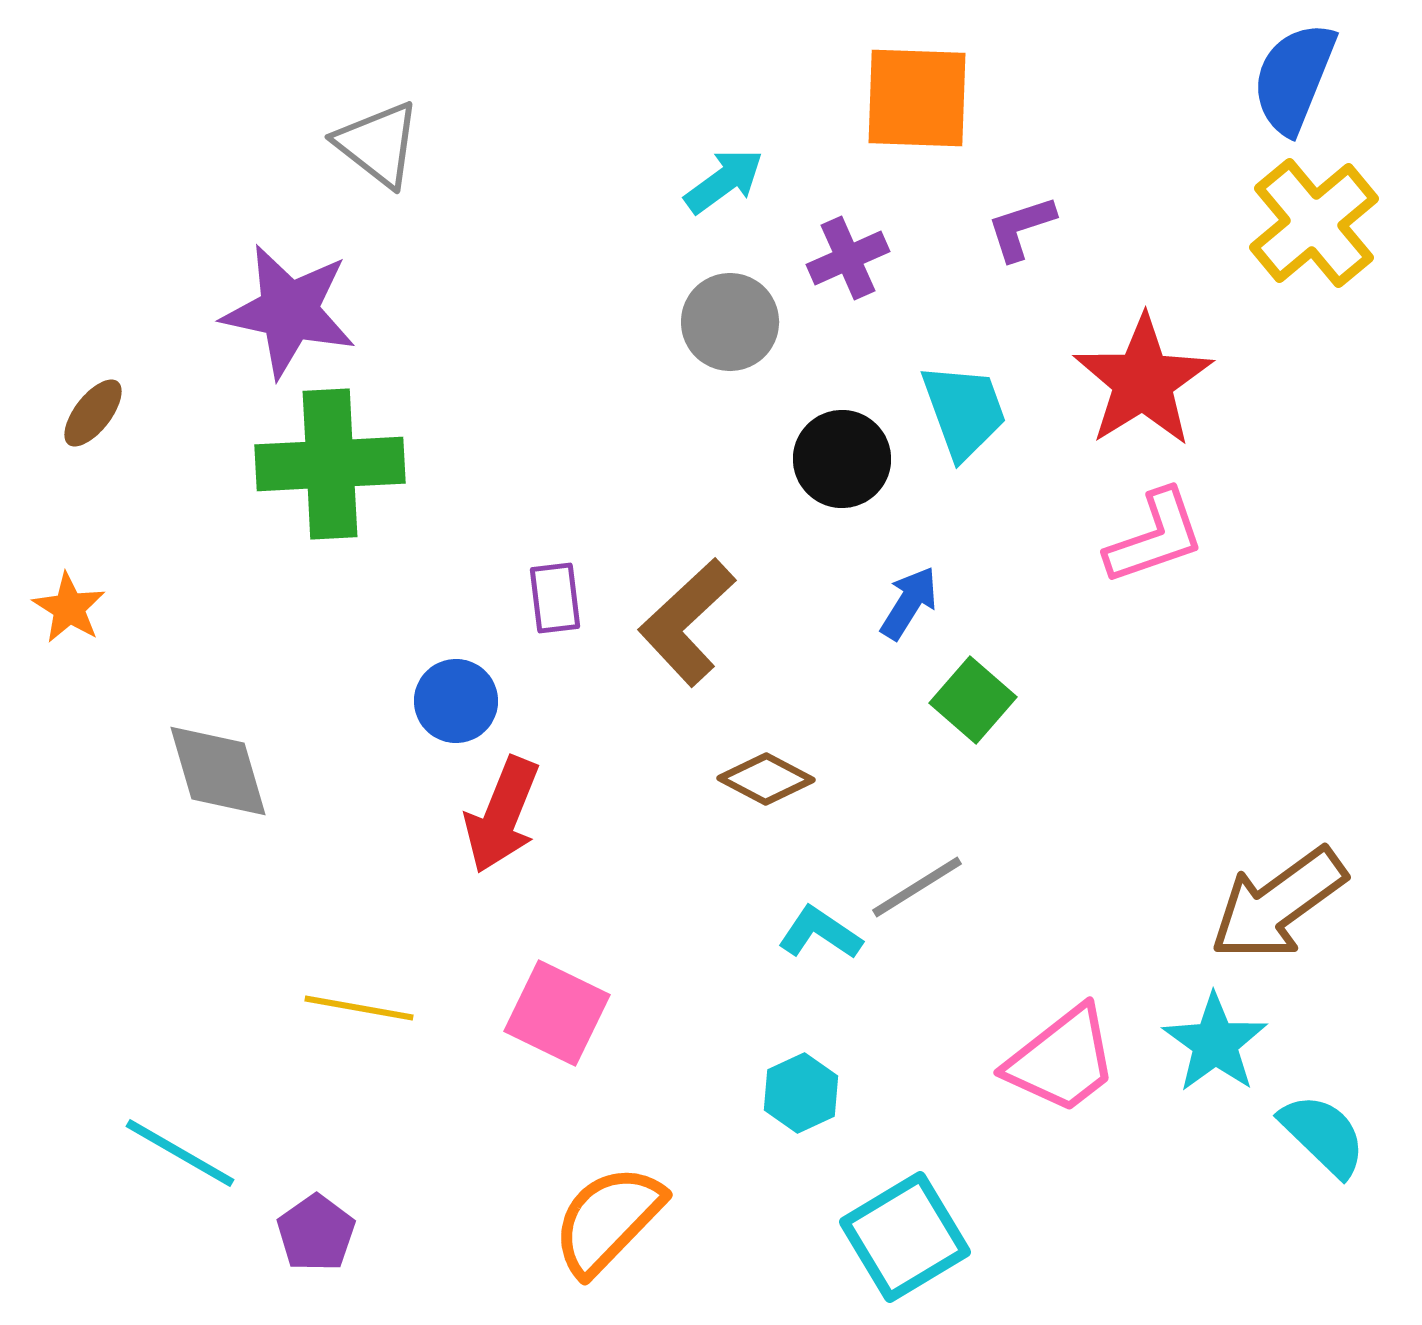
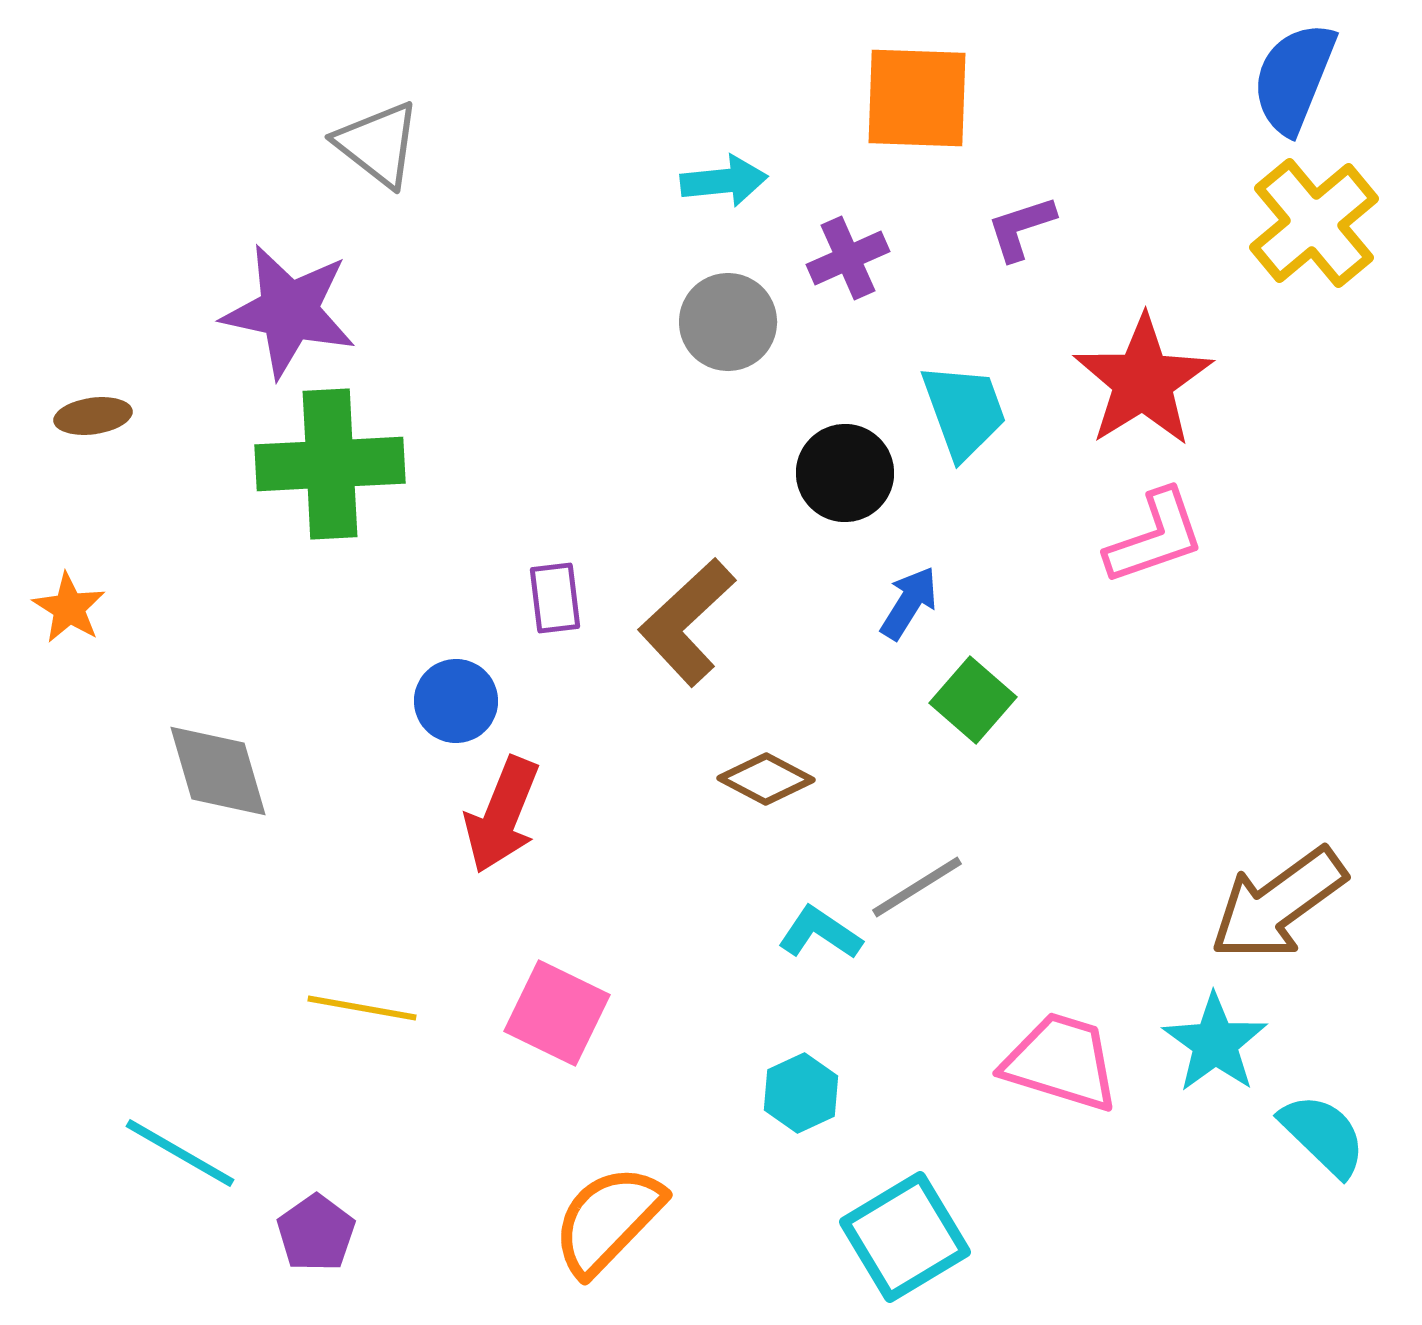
cyan arrow: rotated 30 degrees clockwise
gray circle: moved 2 px left
brown ellipse: moved 3 px down; rotated 44 degrees clockwise
black circle: moved 3 px right, 14 px down
yellow line: moved 3 px right
pink trapezoid: moved 1 px left, 2 px down; rotated 125 degrees counterclockwise
